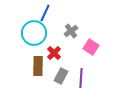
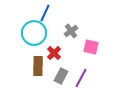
pink square: rotated 21 degrees counterclockwise
purple line: rotated 24 degrees clockwise
